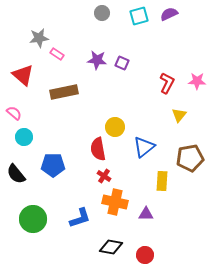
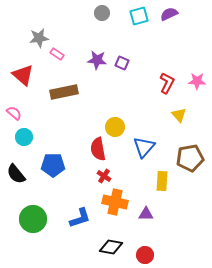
yellow triangle: rotated 21 degrees counterclockwise
blue triangle: rotated 10 degrees counterclockwise
